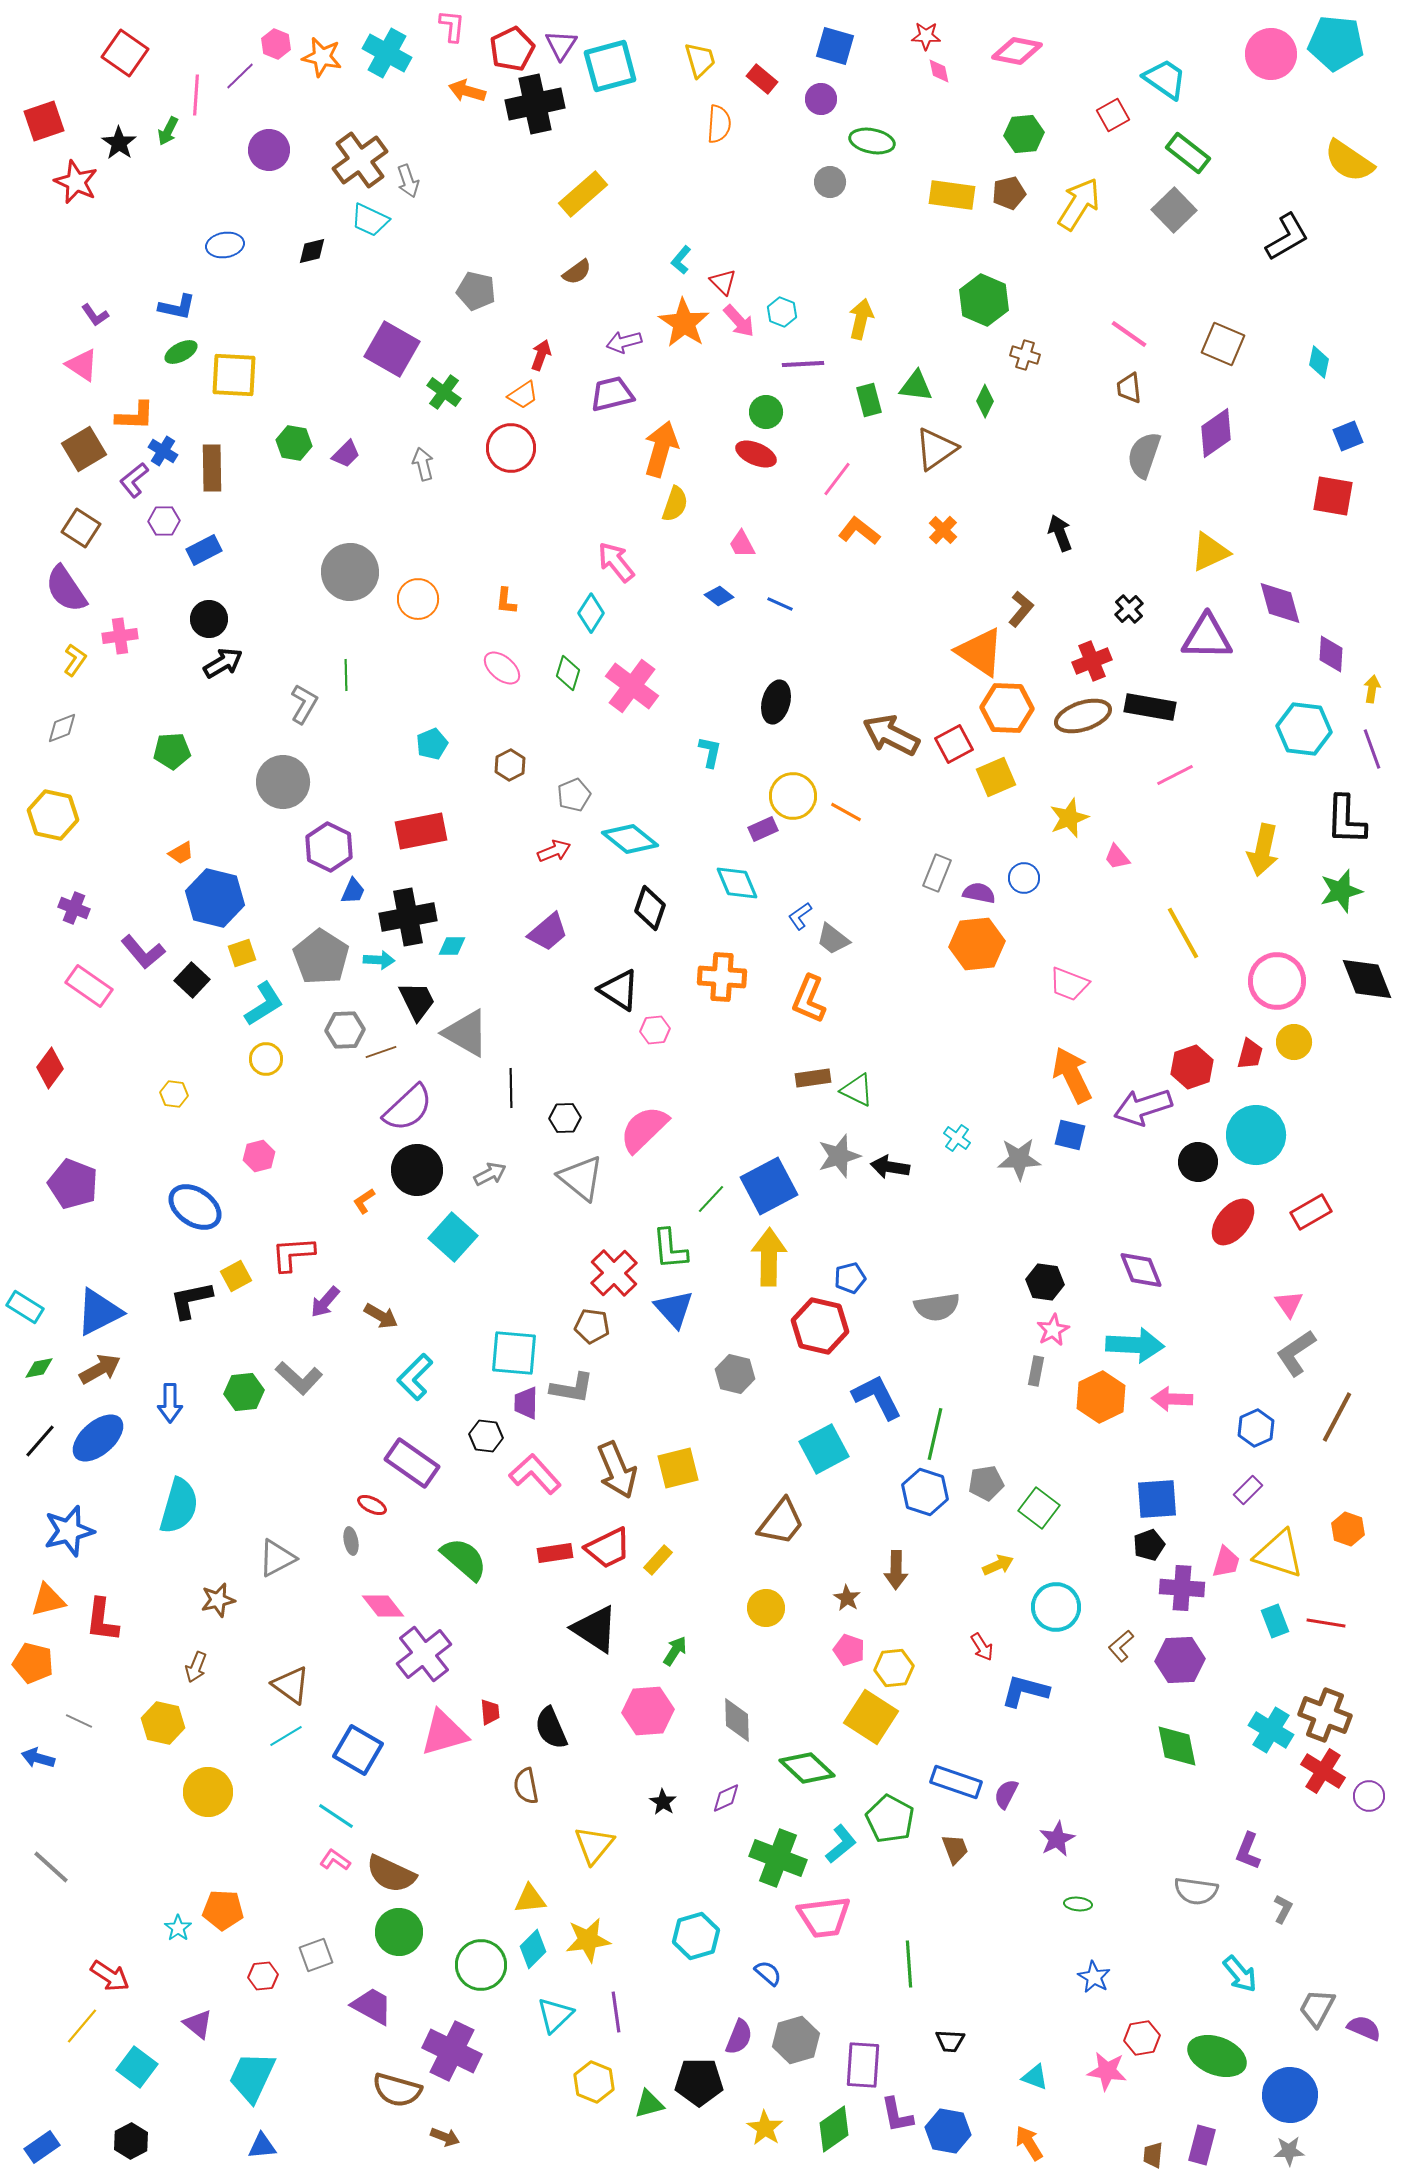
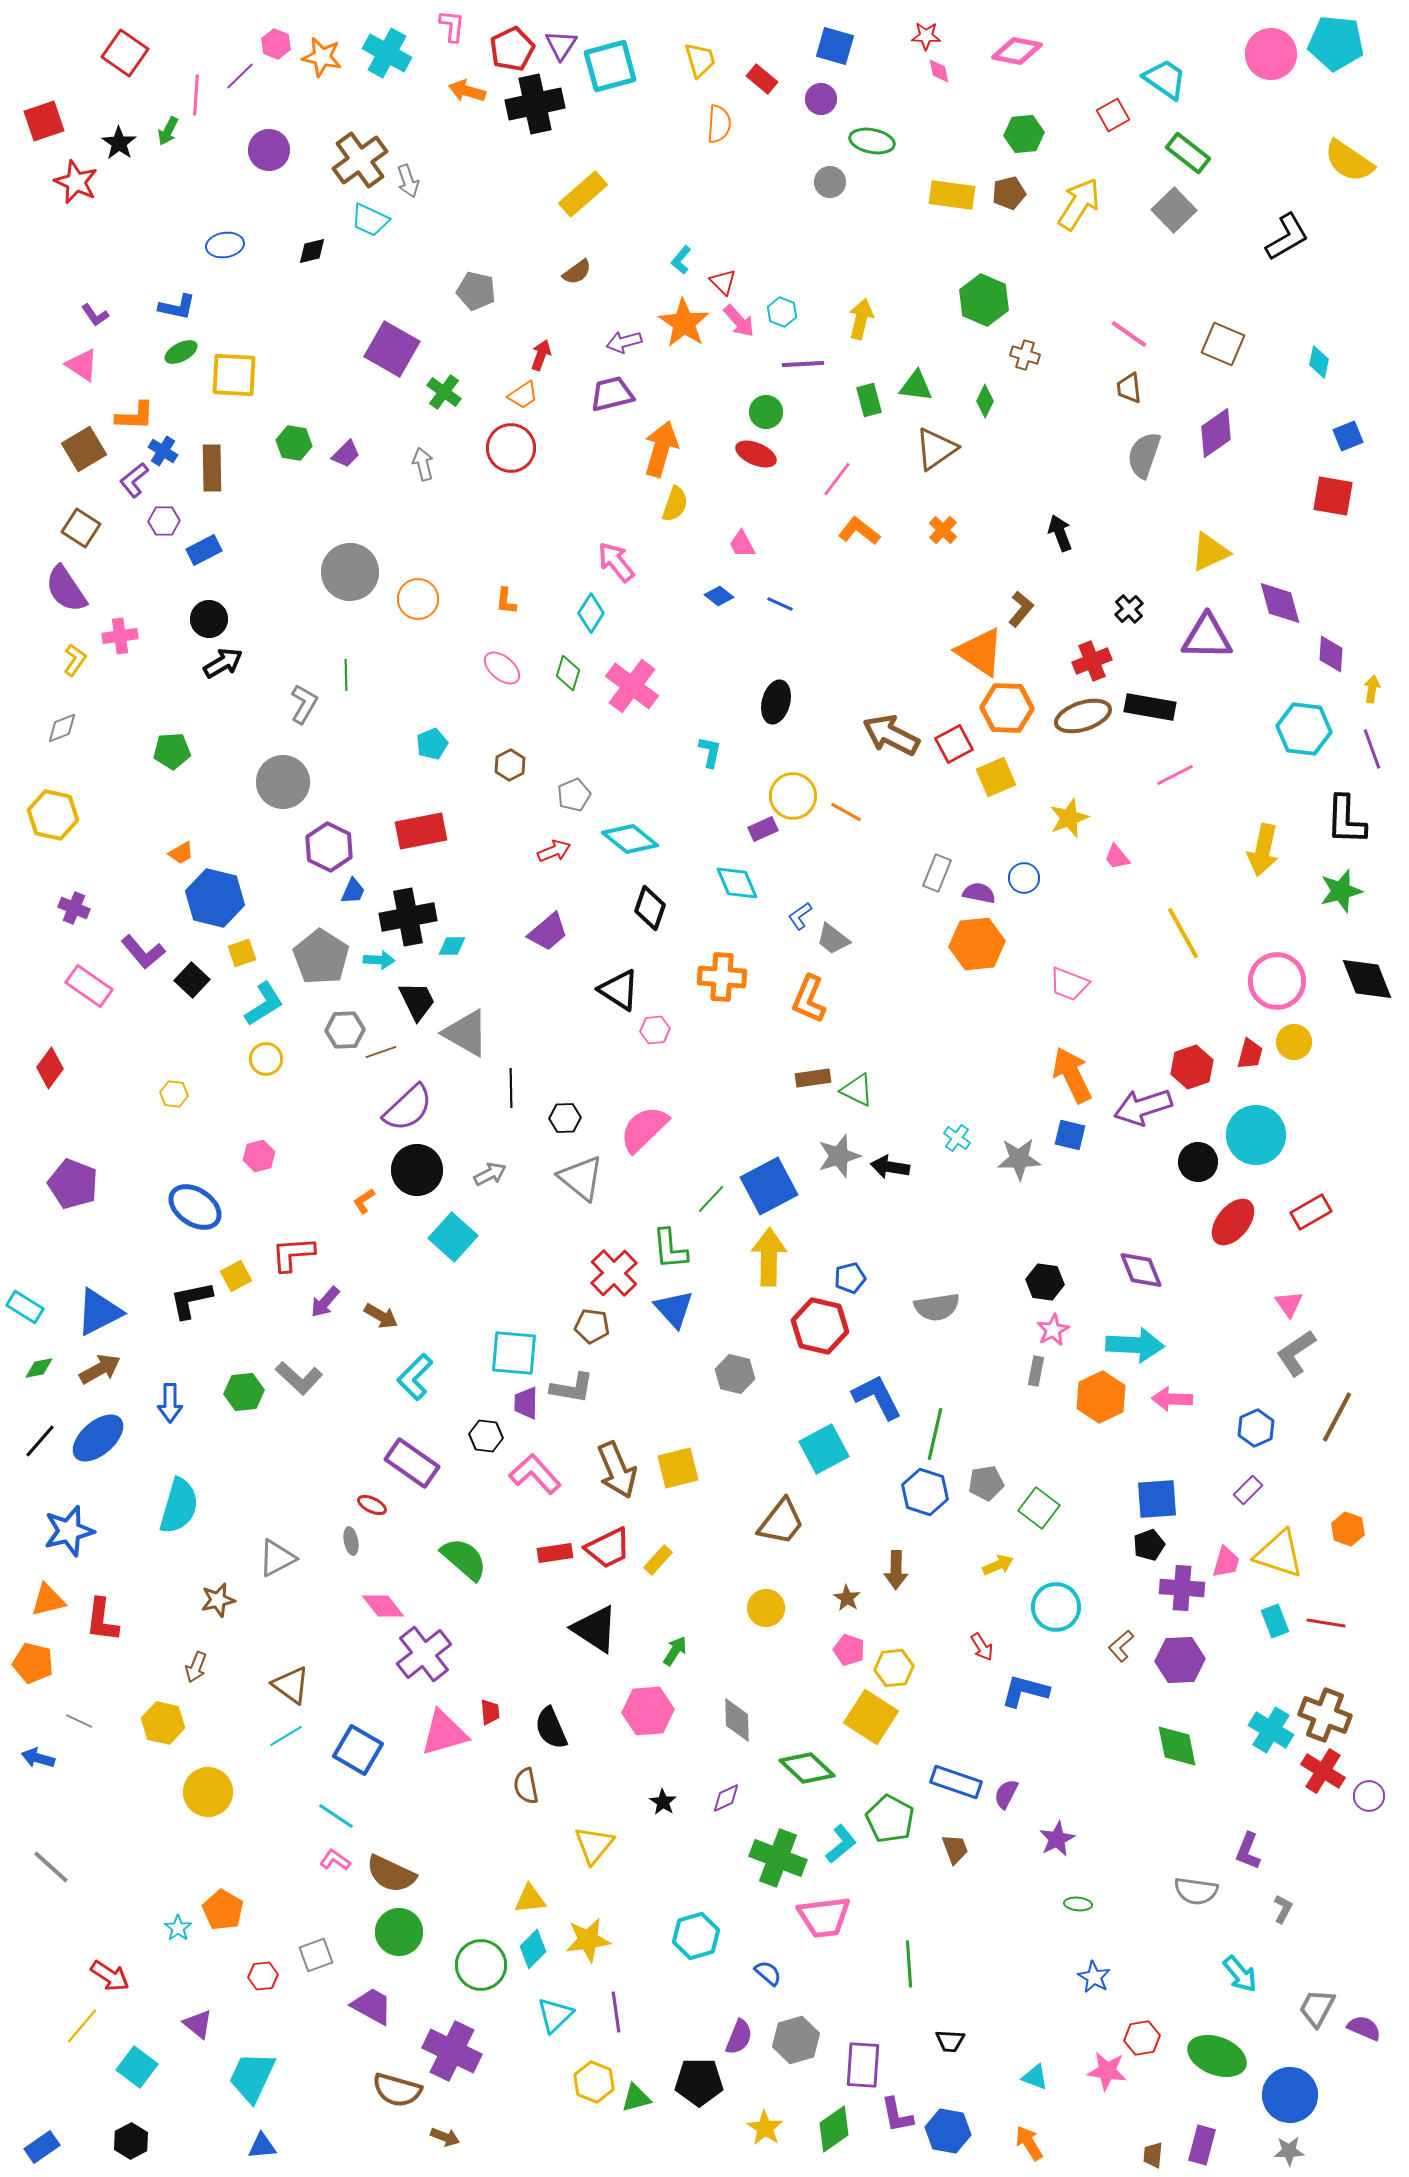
orange pentagon at (223, 1910): rotated 27 degrees clockwise
green triangle at (649, 2104): moved 13 px left, 6 px up
